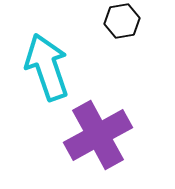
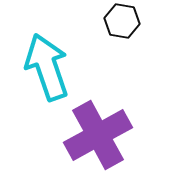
black hexagon: rotated 20 degrees clockwise
